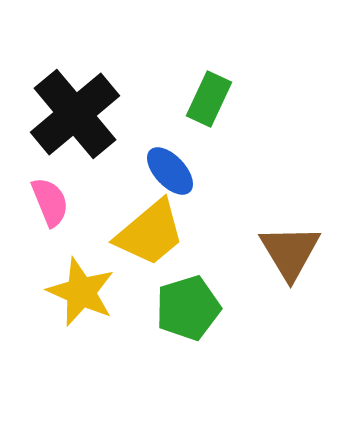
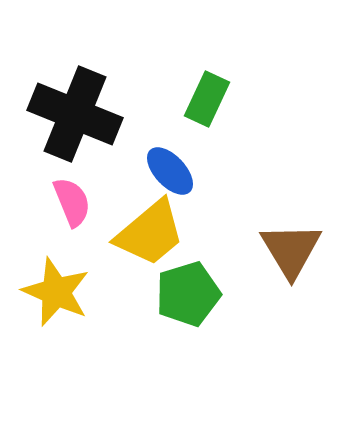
green rectangle: moved 2 px left
black cross: rotated 28 degrees counterclockwise
pink semicircle: moved 22 px right
brown triangle: moved 1 px right, 2 px up
yellow star: moved 25 px left
green pentagon: moved 14 px up
